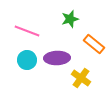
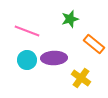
purple ellipse: moved 3 px left
